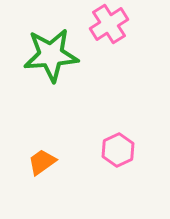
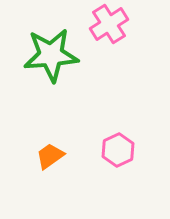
orange trapezoid: moved 8 px right, 6 px up
